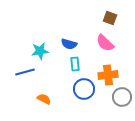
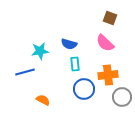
orange semicircle: moved 1 px left, 1 px down
